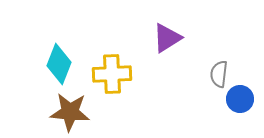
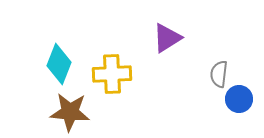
blue circle: moved 1 px left
